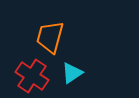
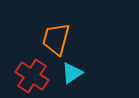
orange trapezoid: moved 6 px right, 2 px down
